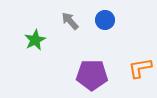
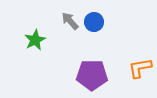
blue circle: moved 11 px left, 2 px down
